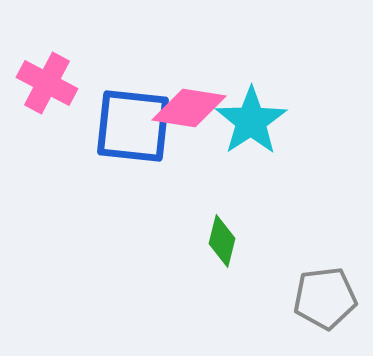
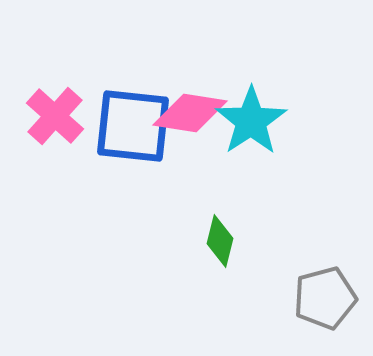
pink cross: moved 8 px right, 33 px down; rotated 14 degrees clockwise
pink diamond: moved 1 px right, 5 px down
green diamond: moved 2 px left
gray pentagon: rotated 8 degrees counterclockwise
